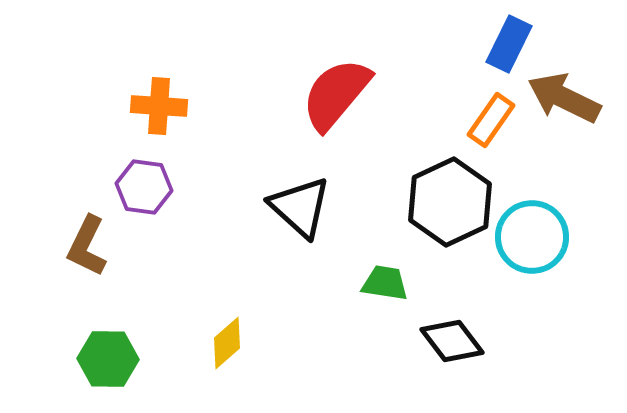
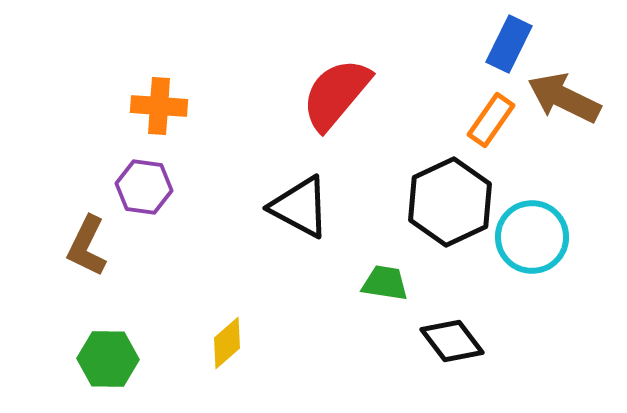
black triangle: rotated 14 degrees counterclockwise
